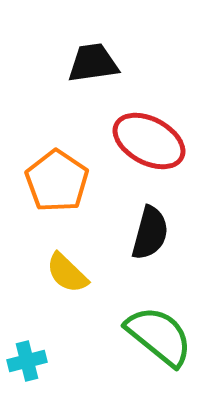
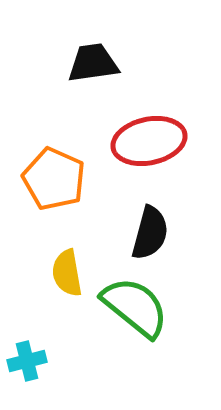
red ellipse: rotated 40 degrees counterclockwise
orange pentagon: moved 3 px left, 2 px up; rotated 10 degrees counterclockwise
yellow semicircle: rotated 36 degrees clockwise
green semicircle: moved 24 px left, 29 px up
